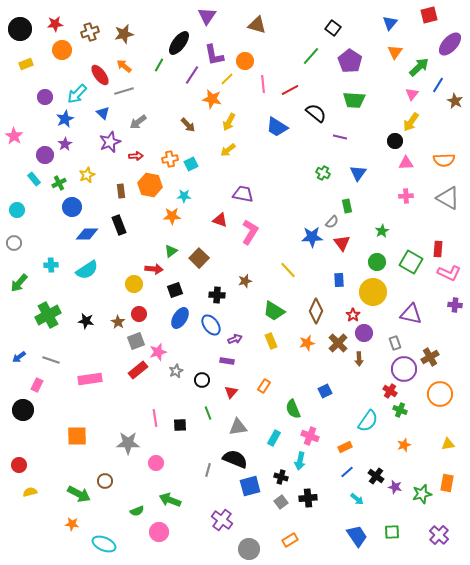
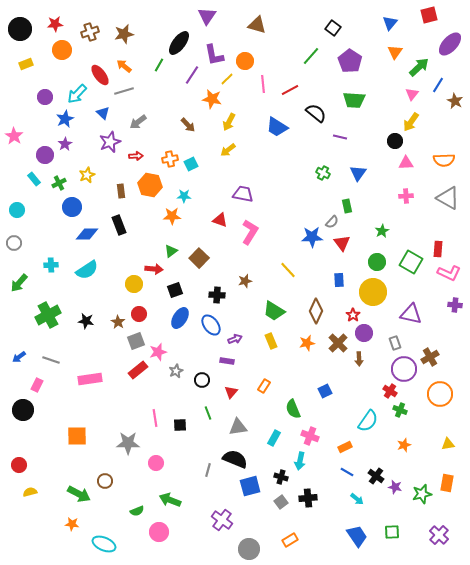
blue line at (347, 472): rotated 72 degrees clockwise
